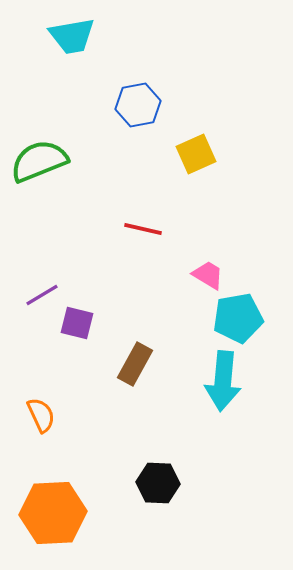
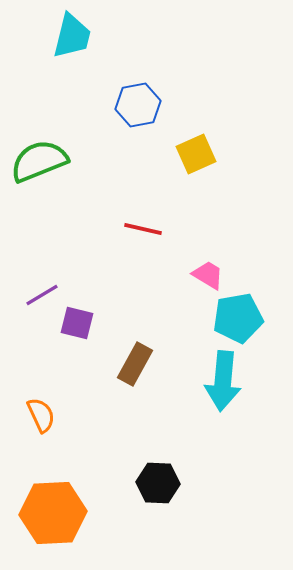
cyan trapezoid: rotated 66 degrees counterclockwise
